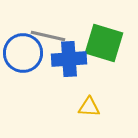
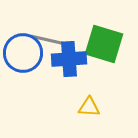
gray line: moved 4 px down
green square: moved 1 px down
